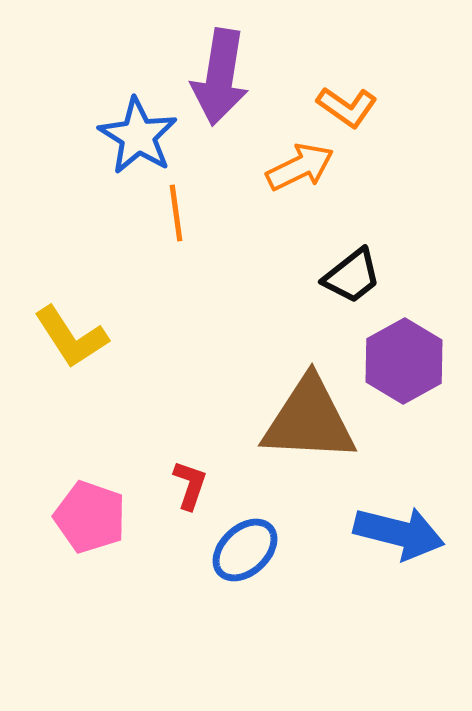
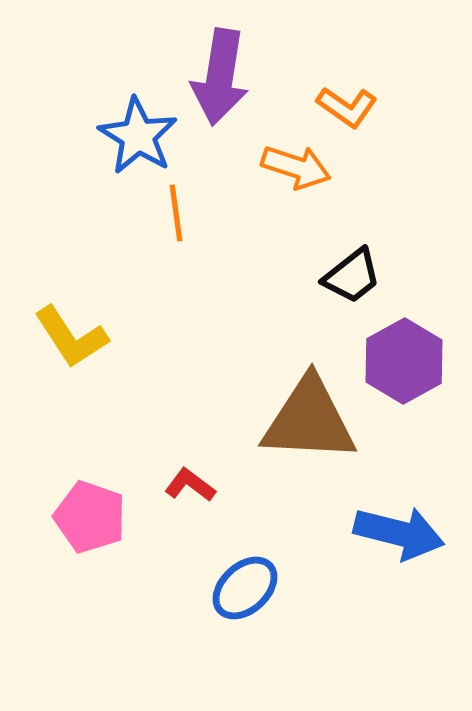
orange arrow: moved 4 px left; rotated 44 degrees clockwise
red L-shape: rotated 72 degrees counterclockwise
blue ellipse: moved 38 px down
